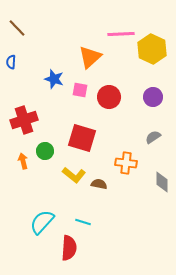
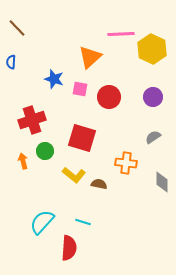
pink square: moved 1 px up
red cross: moved 8 px right
